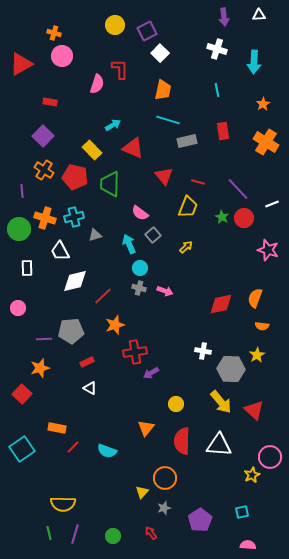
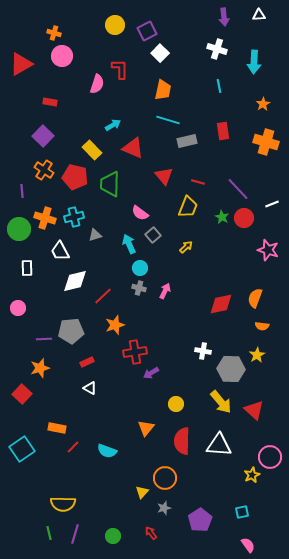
cyan line at (217, 90): moved 2 px right, 4 px up
orange cross at (266, 142): rotated 15 degrees counterclockwise
pink arrow at (165, 291): rotated 84 degrees counterclockwise
pink semicircle at (248, 545): rotated 49 degrees clockwise
